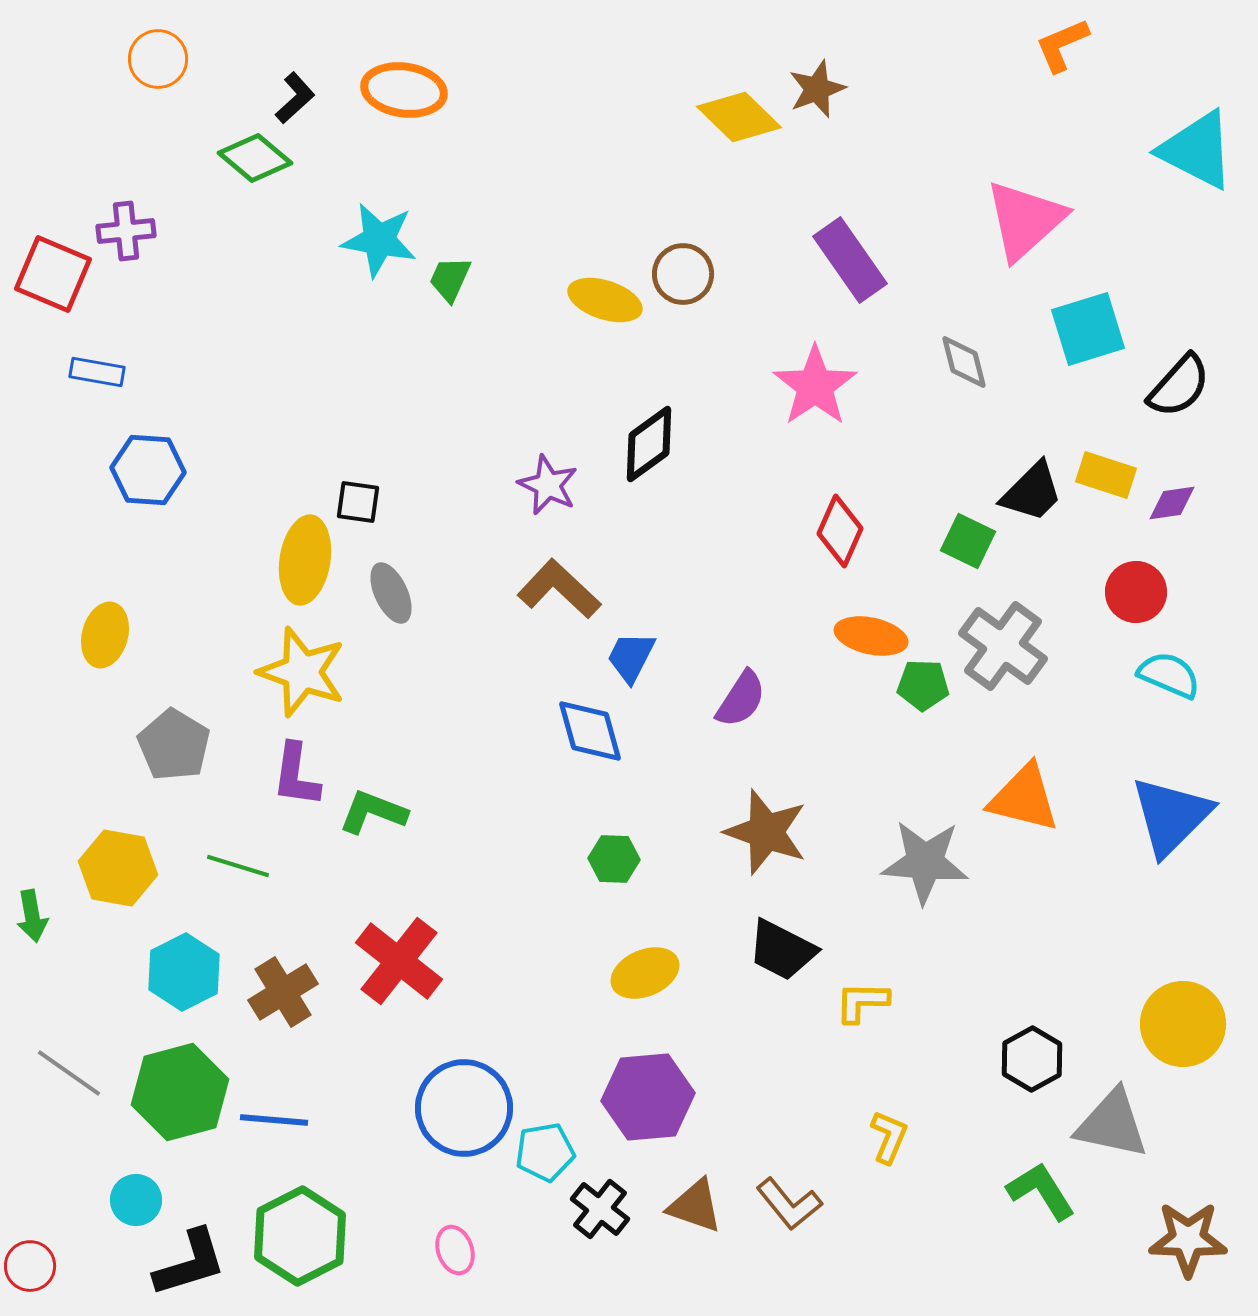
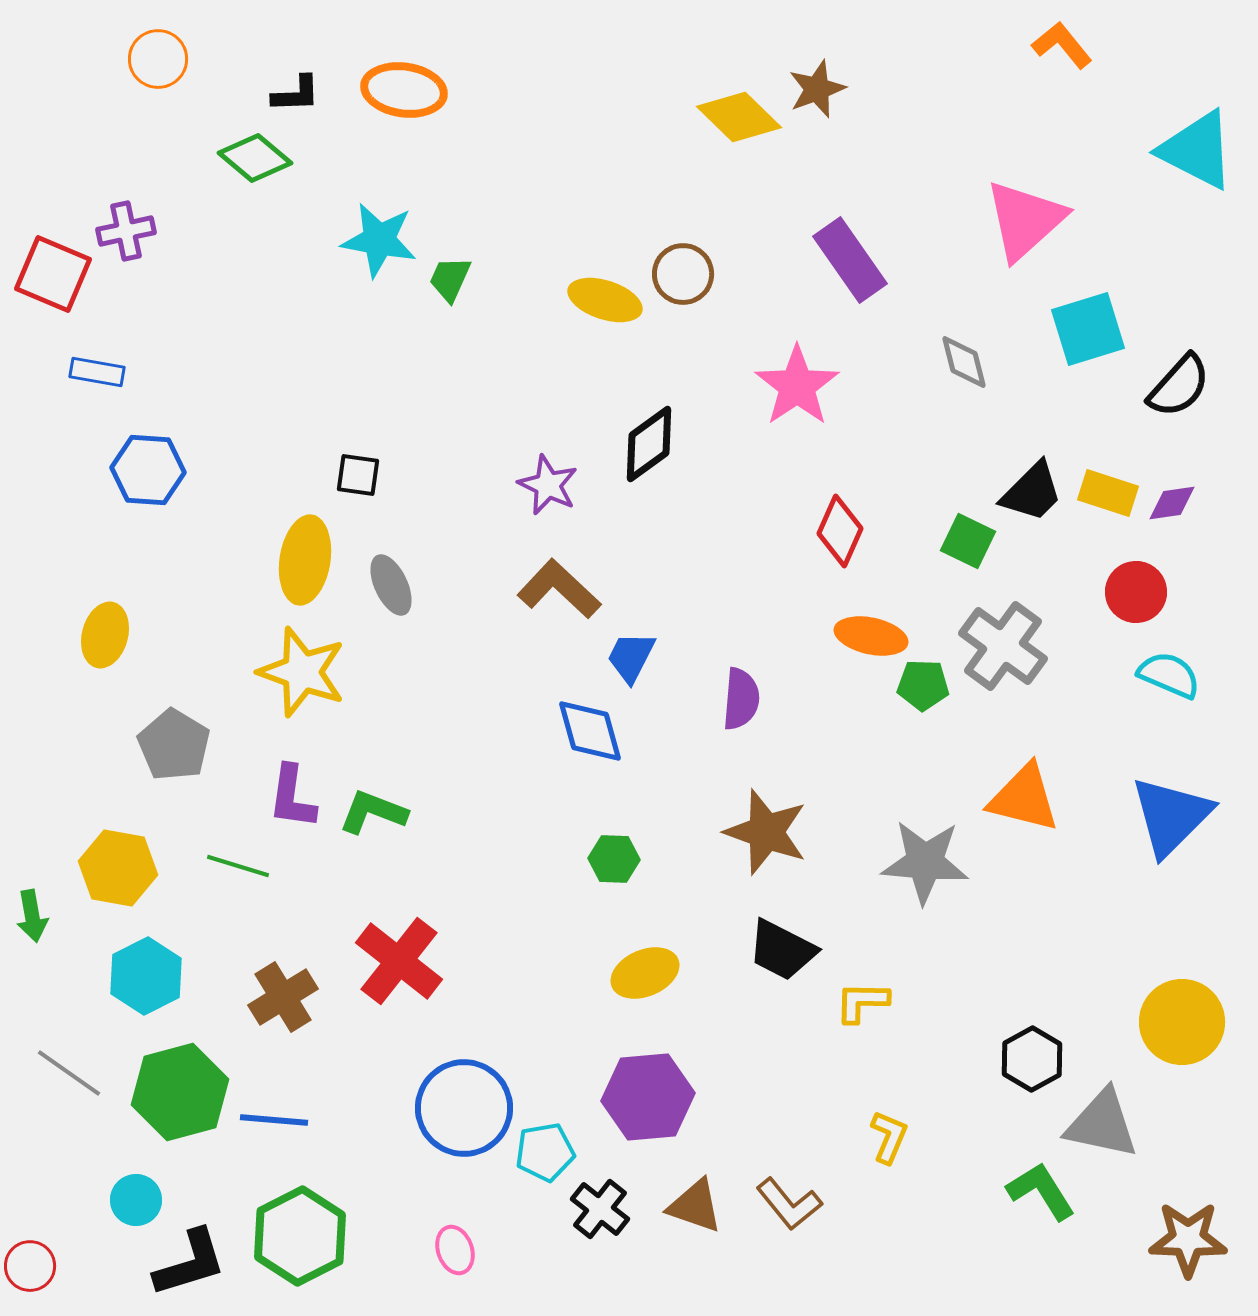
orange L-shape at (1062, 45): rotated 74 degrees clockwise
black L-shape at (295, 98): moved 1 px right, 4 px up; rotated 40 degrees clockwise
purple cross at (126, 231): rotated 6 degrees counterclockwise
pink star at (815, 386): moved 18 px left
yellow rectangle at (1106, 475): moved 2 px right, 18 px down
black square at (358, 502): moved 27 px up
gray ellipse at (391, 593): moved 8 px up
purple semicircle at (741, 699): rotated 28 degrees counterclockwise
purple L-shape at (296, 775): moved 4 px left, 22 px down
cyan hexagon at (184, 972): moved 38 px left, 4 px down
brown cross at (283, 992): moved 5 px down
yellow circle at (1183, 1024): moved 1 px left, 2 px up
gray triangle at (1112, 1124): moved 10 px left
